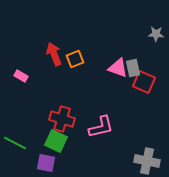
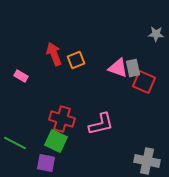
orange square: moved 1 px right, 1 px down
pink L-shape: moved 3 px up
